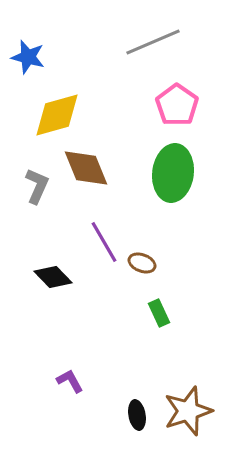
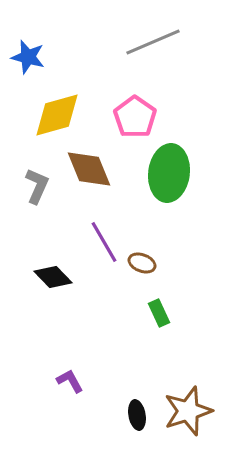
pink pentagon: moved 42 px left, 12 px down
brown diamond: moved 3 px right, 1 px down
green ellipse: moved 4 px left
